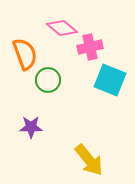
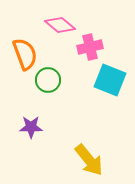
pink diamond: moved 2 px left, 3 px up
